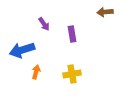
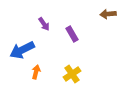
brown arrow: moved 3 px right, 2 px down
purple rectangle: rotated 21 degrees counterclockwise
blue arrow: rotated 10 degrees counterclockwise
yellow cross: rotated 24 degrees counterclockwise
